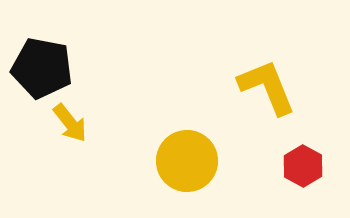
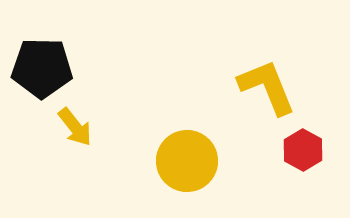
black pentagon: rotated 10 degrees counterclockwise
yellow arrow: moved 5 px right, 4 px down
red hexagon: moved 16 px up
